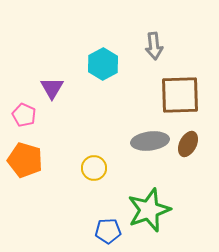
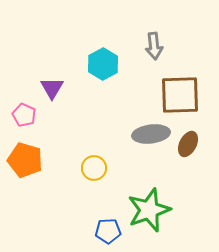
gray ellipse: moved 1 px right, 7 px up
